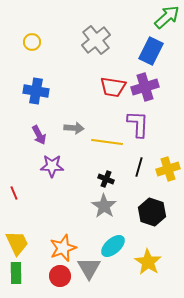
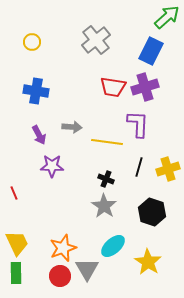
gray arrow: moved 2 px left, 1 px up
gray triangle: moved 2 px left, 1 px down
